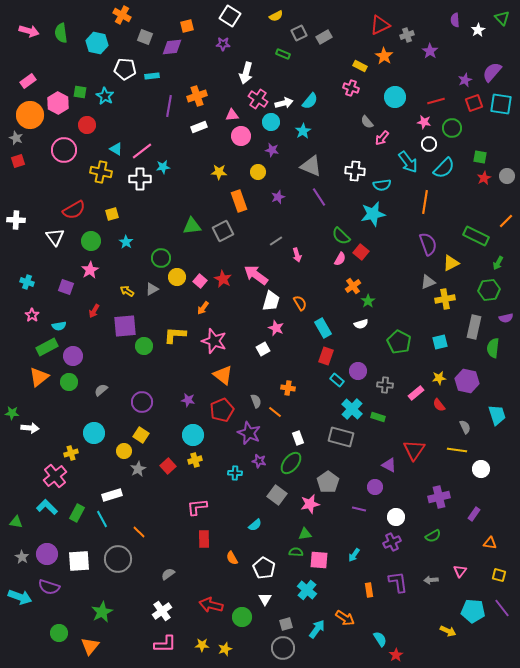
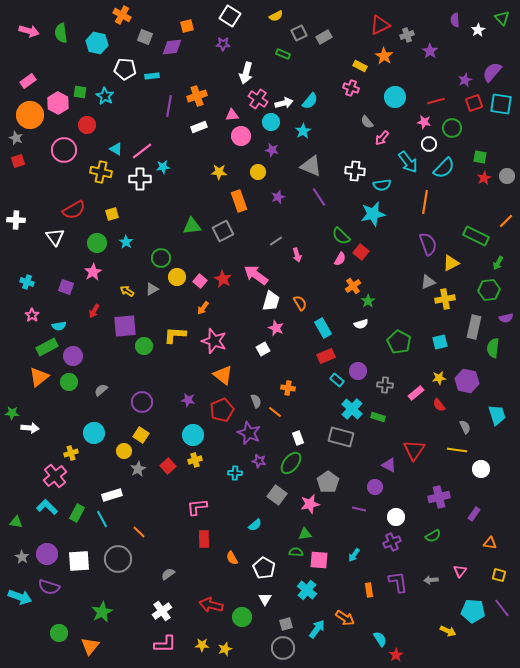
green circle at (91, 241): moved 6 px right, 2 px down
pink star at (90, 270): moved 3 px right, 2 px down
red rectangle at (326, 356): rotated 48 degrees clockwise
